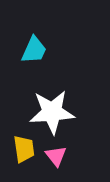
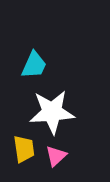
cyan trapezoid: moved 15 px down
pink triangle: rotated 25 degrees clockwise
